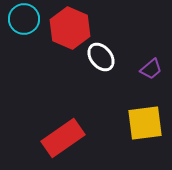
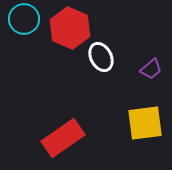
white ellipse: rotated 12 degrees clockwise
